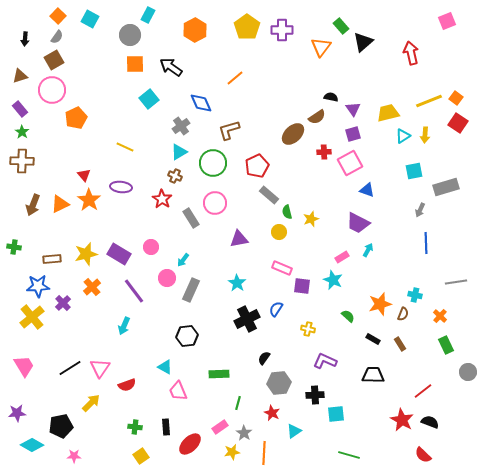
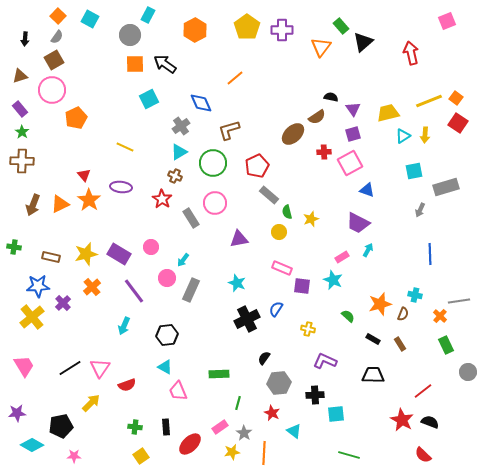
black arrow at (171, 67): moved 6 px left, 3 px up
cyan square at (149, 99): rotated 12 degrees clockwise
blue line at (426, 243): moved 4 px right, 11 px down
brown rectangle at (52, 259): moved 1 px left, 2 px up; rotated 18 degrees clockwise
gray line at (456, 282): moved 3 px right, 19 px down
cyan star at (237, 283): rotated 12 degrees counterclockwise
black hexagon at (187, 336): moved 20 px left, 1 px up
cyan triangle at (294, 431): rotated 49 degrees counterclockwise
